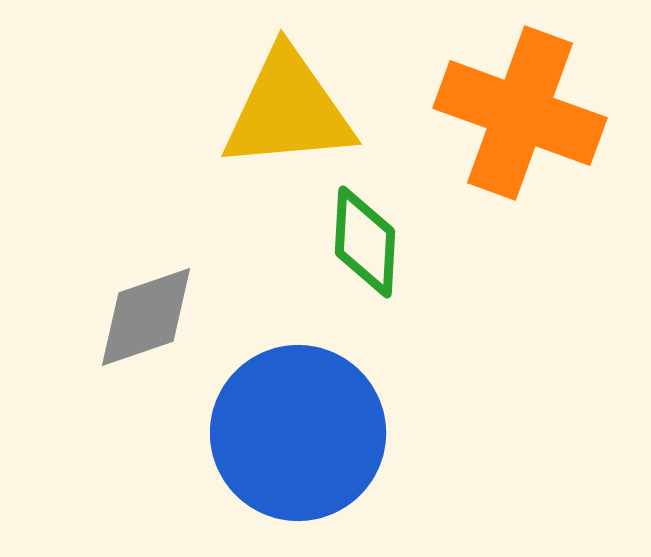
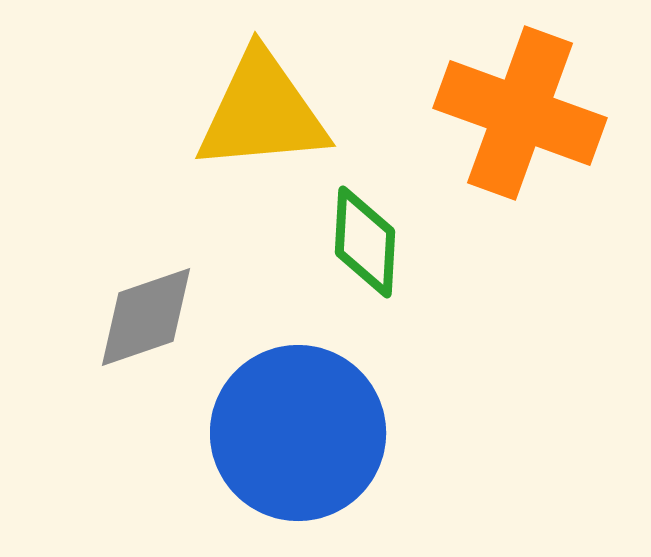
yellow triangle: moved 26 px left, 2 px down
